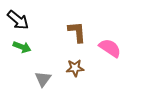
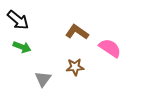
brown L-shape: rotated 50 degrees counterclockwise
brown star: moved 1 px up
